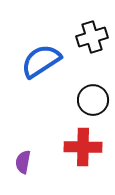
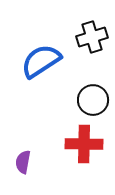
red cross: moved 1 px right, 3 px up
